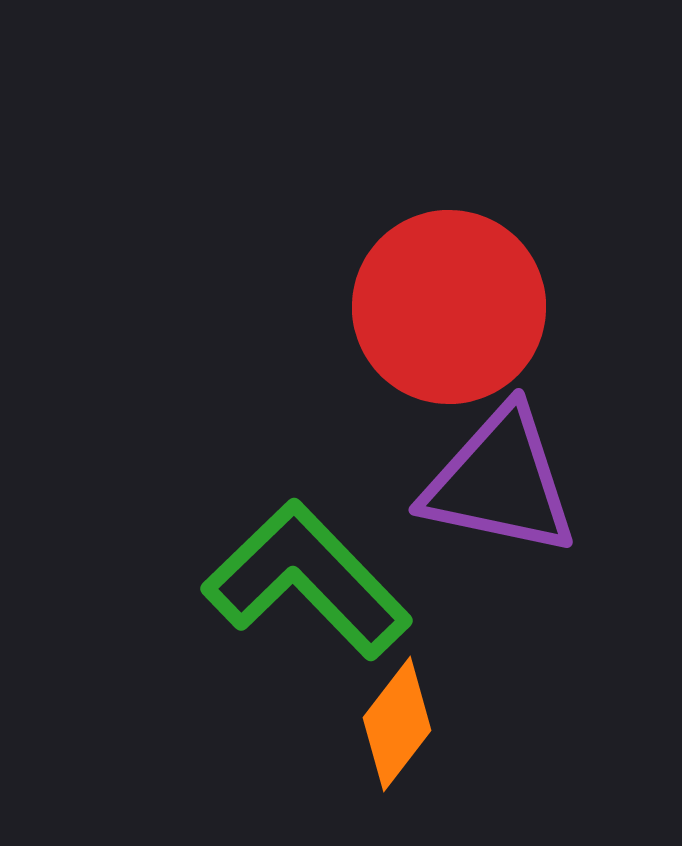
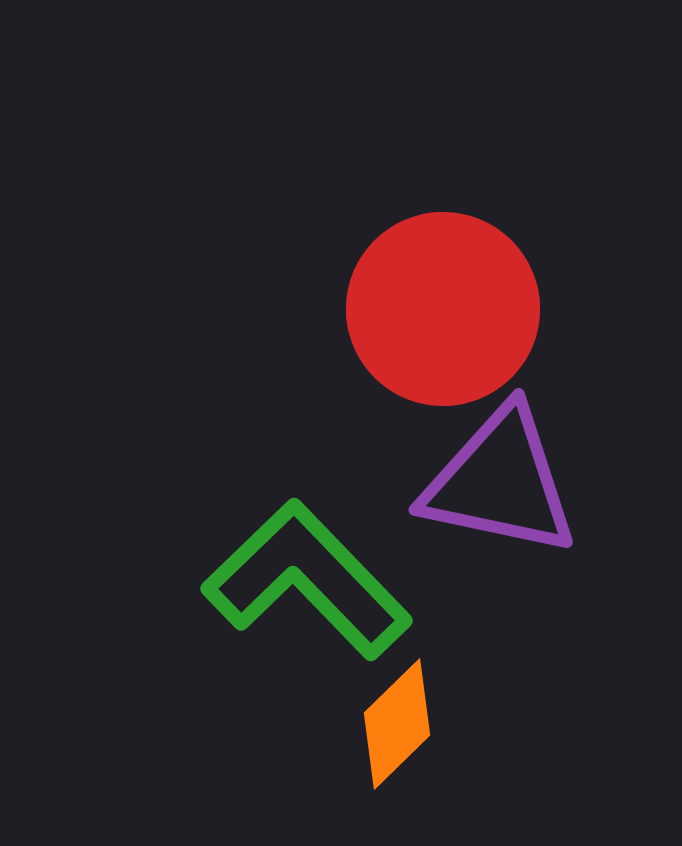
red circle: moved 6 px left, 2 px down
orange diamond: rotated 8 degrees clockwise
